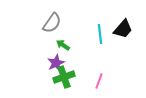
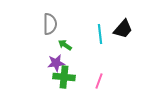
gray semicircle: moved 2 px left, 1 px down; rotated 35 degrees counterclockwise
green arrow: moved 2 px right
purple star: rotated 18 degrees clockwise
green cross: rotated 25 degrees clockwise
